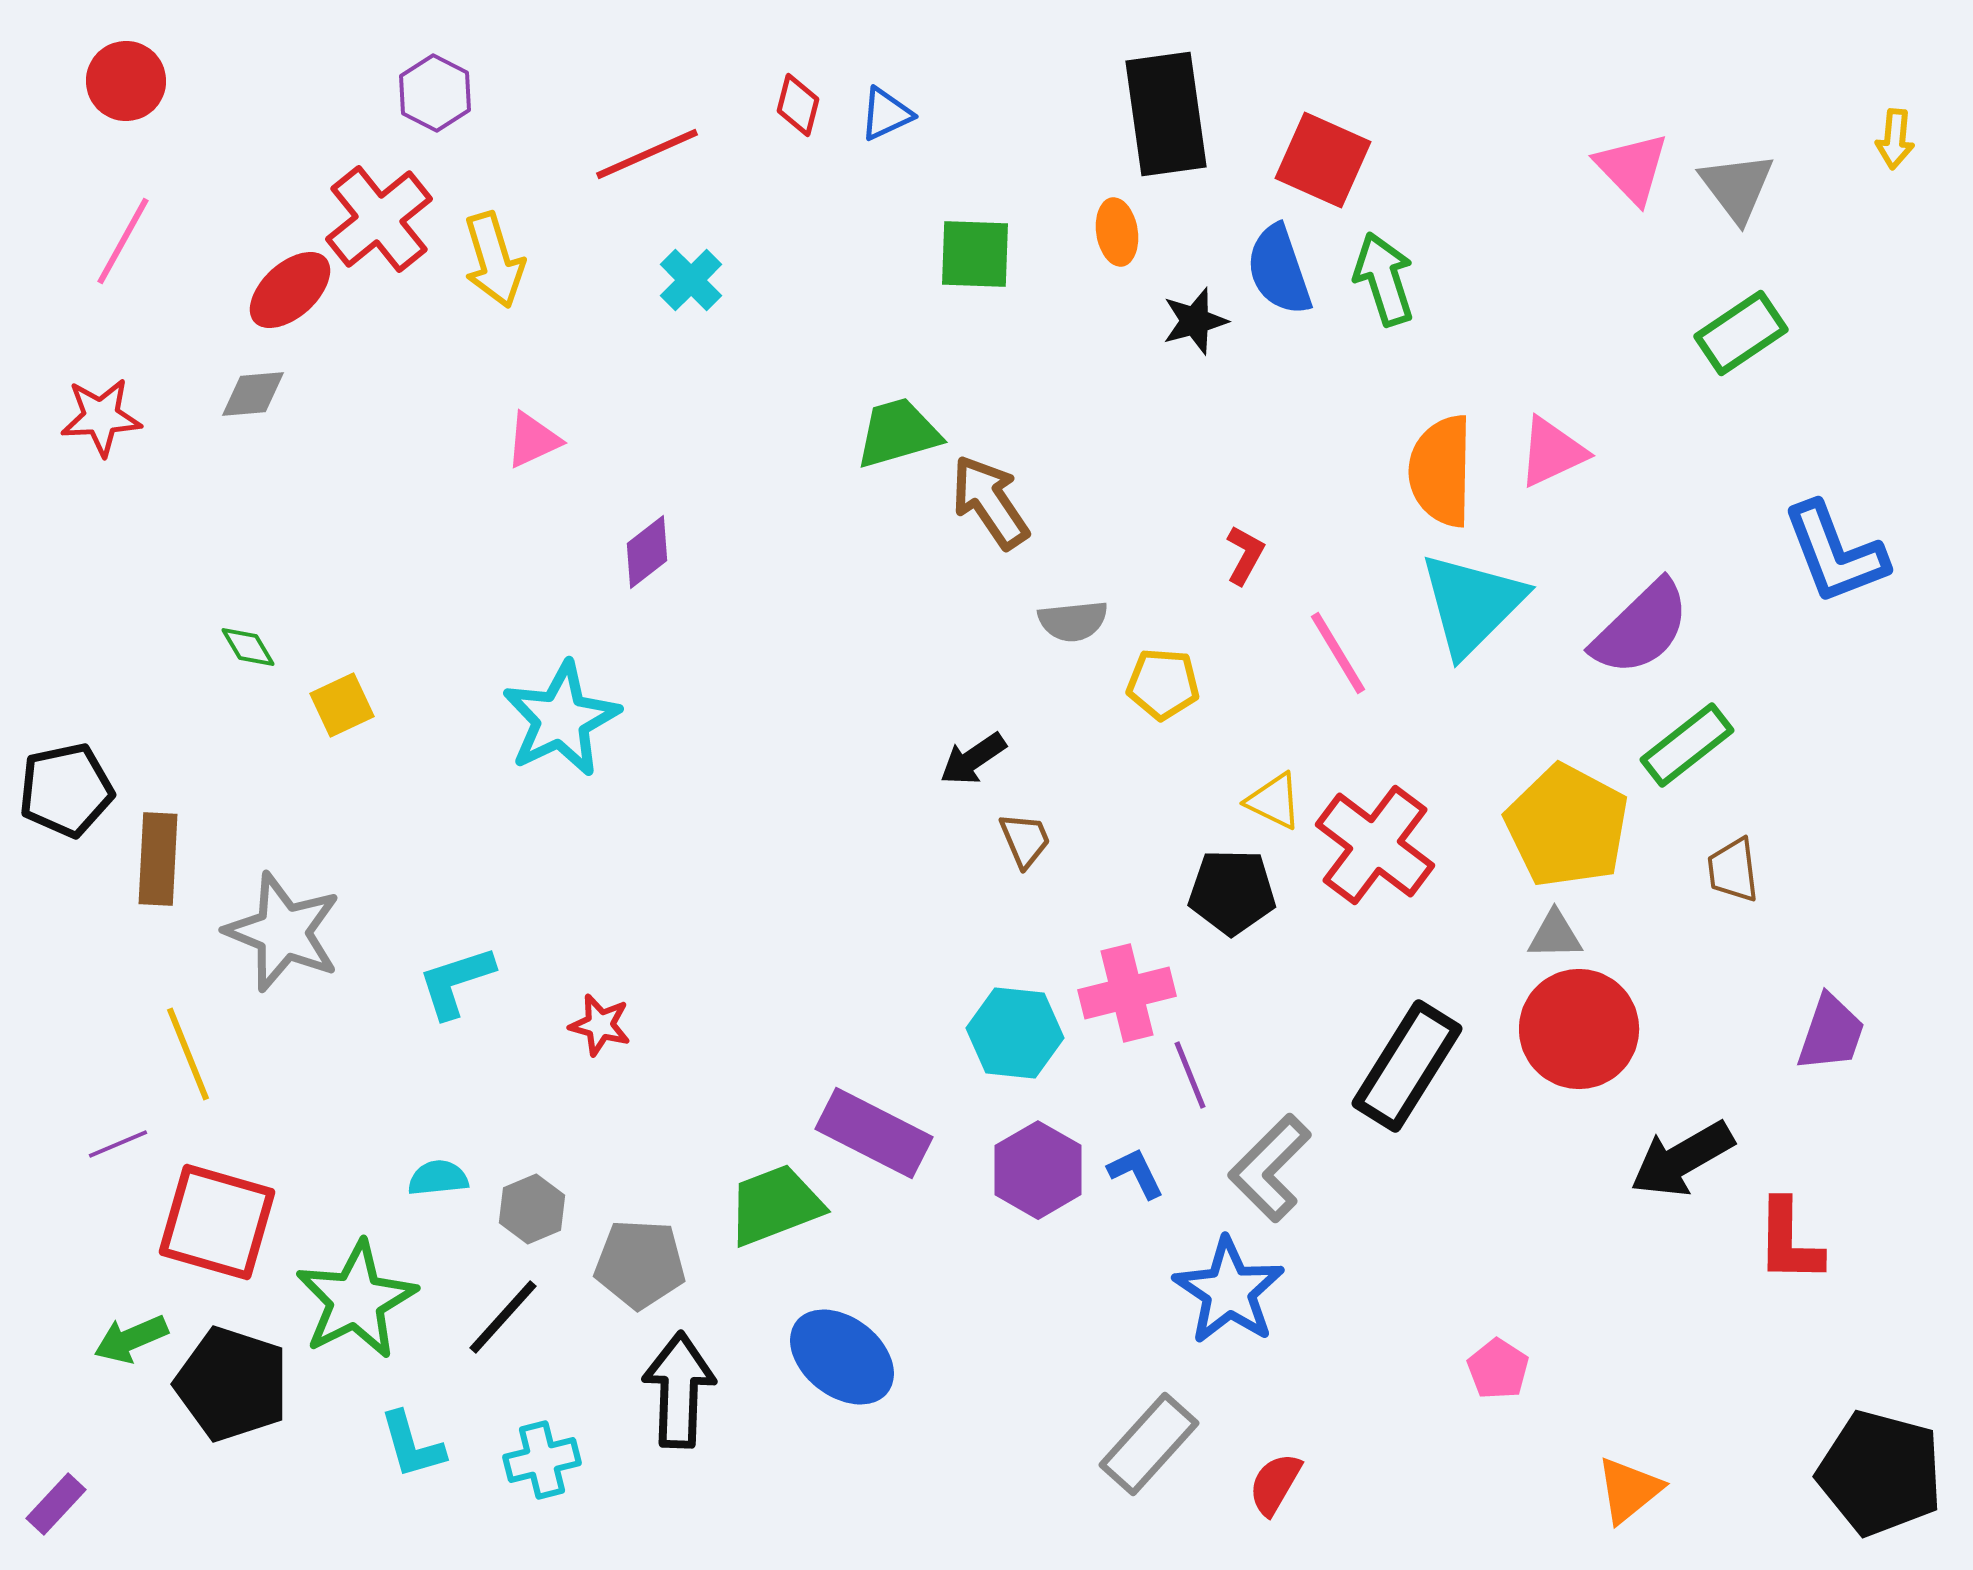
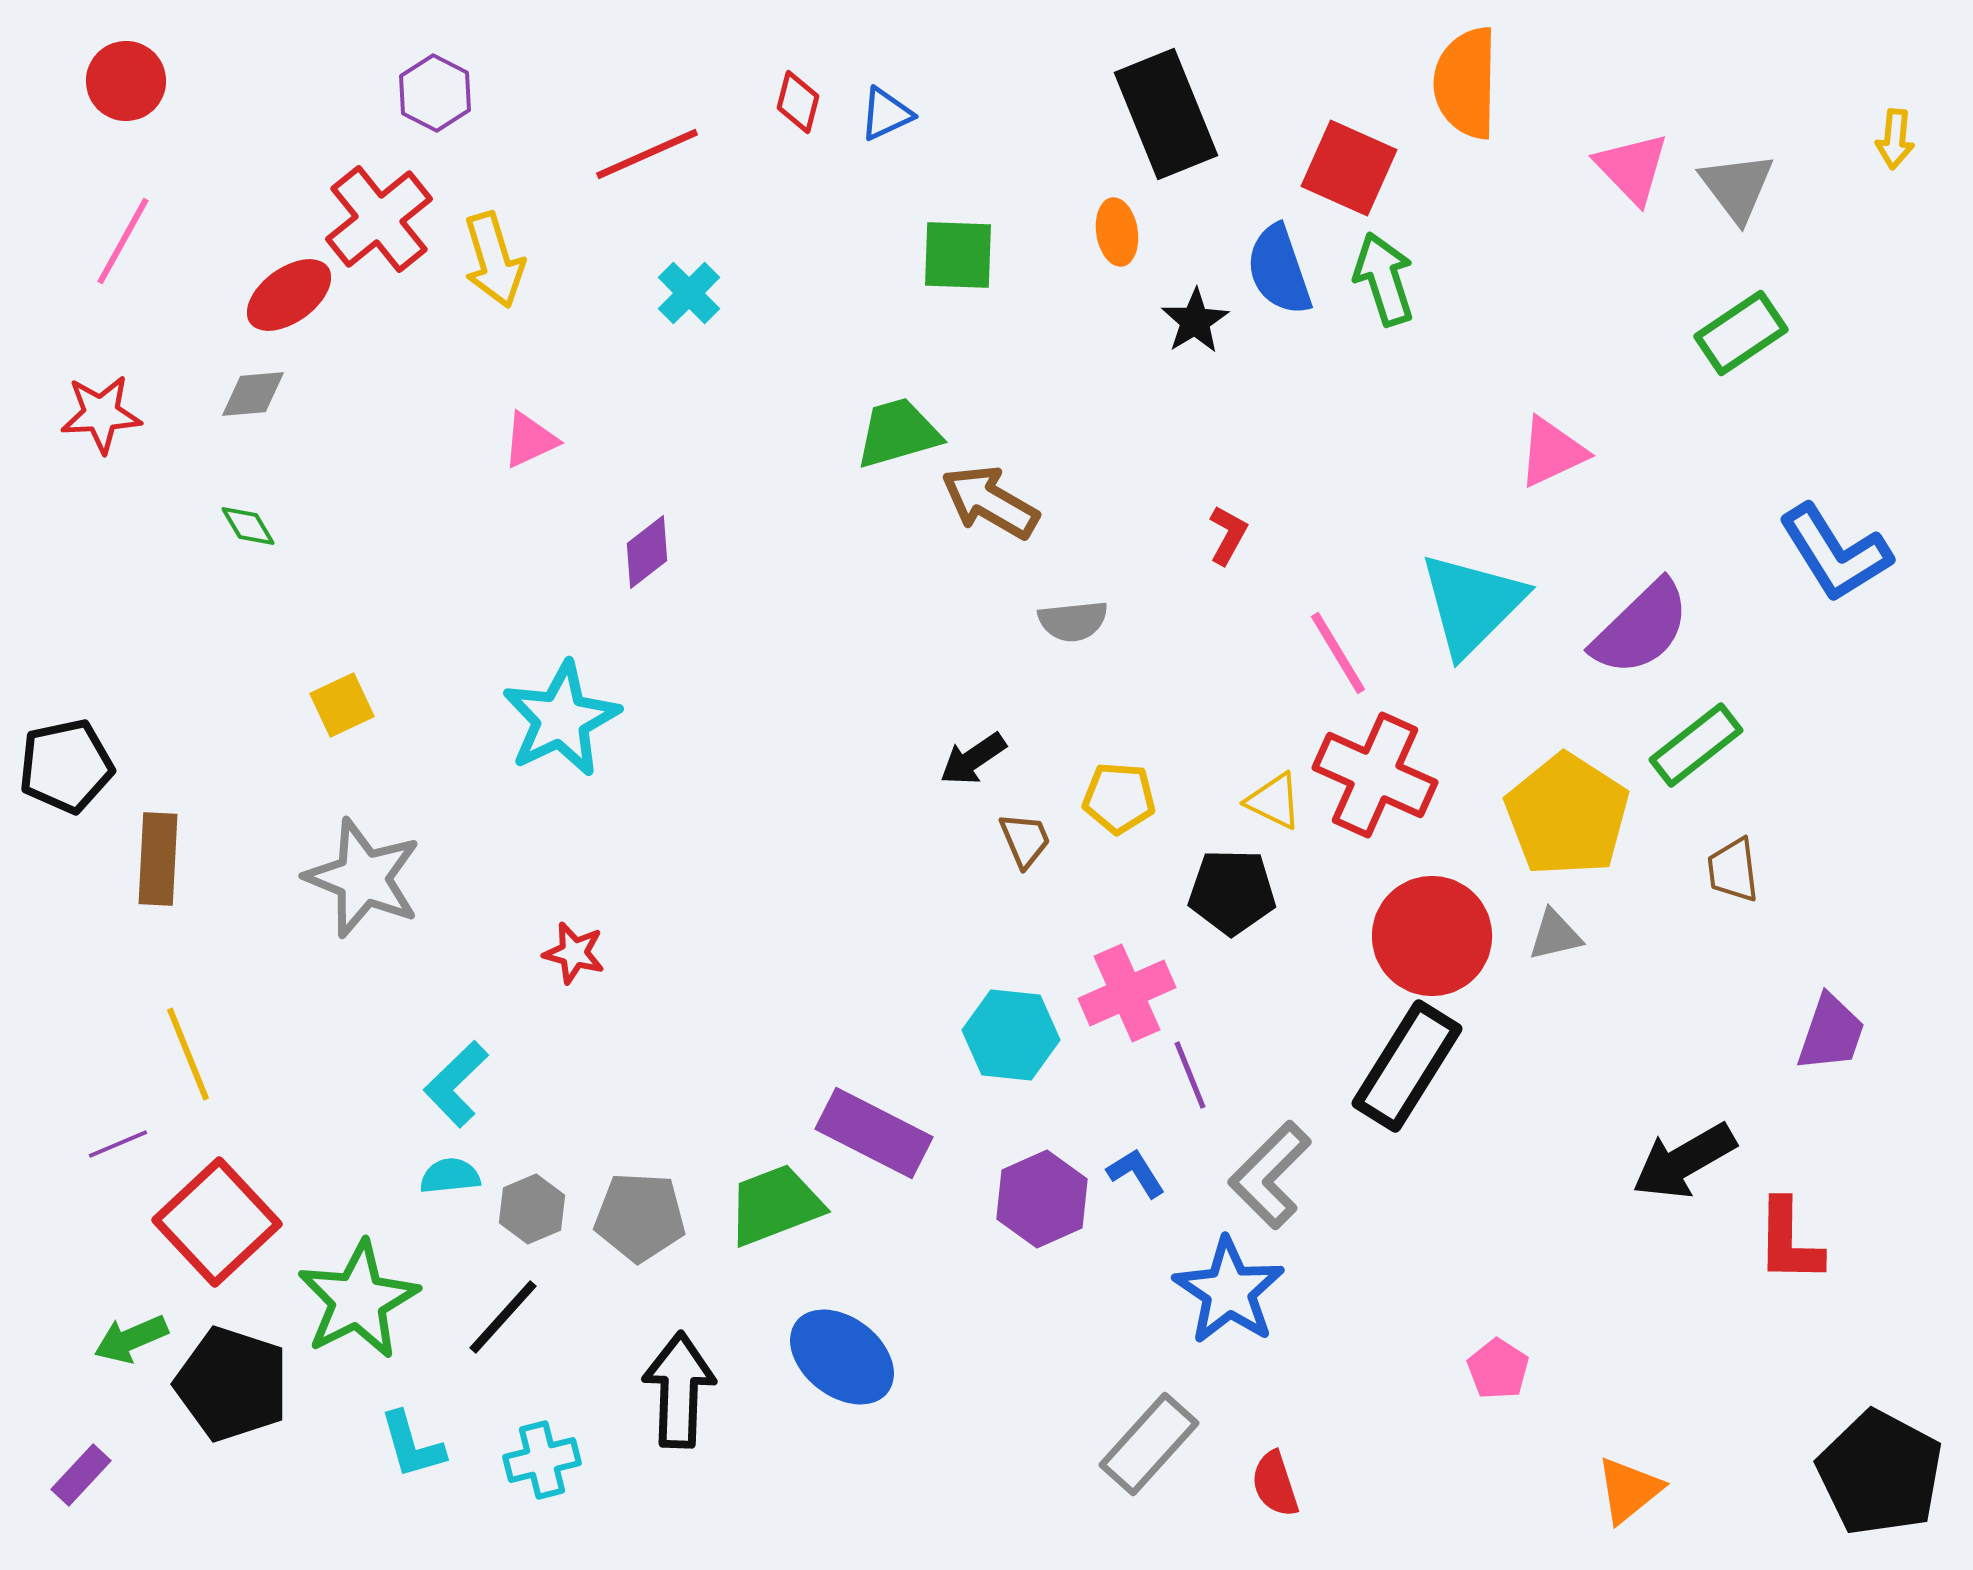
red diamond at (798, 105): moved 3 px up
black rectangle at (1166, 114): rotated 14 degrees counterclockwise
red square at (1323, 160): moved 26 px right, 8 px down
green square at (975, 254): moved 17 px left, 1 px down
cyan cross at (691, 280): moved 2 px left, 13 px down
red ellipse at (290, 290): moved 1 px left, 5 px down; rotated 6 degrees clockwise
black star at (1195, 321): rotated 16 degrees counterclockwise
red star at (101, 417): moved 3 px up
pink triangle at (533, 440): moved 3 px left
orange semicircle at (1441, 471): moved 25 px right, 388 px up
brown arrow at (990, 502): rotated 26 degrees counterclockwise
blue L-shape at (1835, 553): rotated 11 degrees counterclockwise
red L-shape at (1245, 555): moved 17 px left, 20 px up
green diamond at (248, 647): moved 121 px up
yellow pentagon at (1163, 684): moved 44 px left, 114 px down
green rectangle at (1687, 745): moved 9 px right
black pentagon at (66, 790): moved 24 px up
yellow pentagon at (1567, 826): moved 11 px up; rotated 5 degrees clockwise
red cross at (1375, 845): moved 70 px up; rotated 13 degrees counterclockwise
gray star at (283, 932): moved 80 px right, 54 px up
gray triangle at (1555, 935): rotated 12 degrees counterclockwise
cyan L-shape at (456, 982): moved 102 px down; rotated 26 degrees counterclockwise
pink cross at (1127, 993): rotated 10 degrees counterclockwise
red star at (600, 1025): moved 26 px left, 72 px up
red circle at (1579, 1029): moved 147 px left, 93 px up
cyan hexagon at (1015, 1033): moved 4 px left, 2 px down
black arrow at (1682, 1159): moved 2 px right, 2 px down
gray L-shape at (1270, 1168): moved 7 px down
purple hexagon at (1038, 1170): moved 4 px right, 29 px down; rotated 6 degrees clockwise
blue L-shape at (1136, 1173): rotated 6 degrees counterclockwise
cyan semicircle at (438, 1178): moved 12 px right, 2 px up
red square at (217, 1222): rotated 31 degrees clockwise
gray pentagon at (640, 1264): moved 47 px up
green star at (356, 1300): moved 2 px right
black pentagon at (1880, 1473): rotated 13 degrees clockwise
red semicircle at (1275, 1484): rotated 48 degrees counterclockwise
purple rectangle at (56, 1504): moved 25 px right, 29 px up
